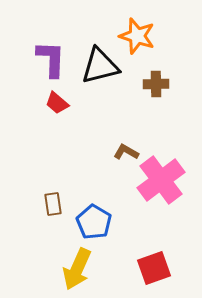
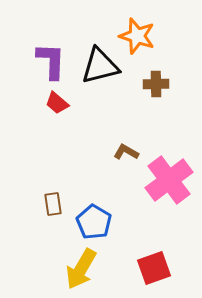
purple L-shape: moved 2 px down
pink cross: moved 8 px right
yellow arrow: moved 4 px right; rotated 6 degrees clockwise
